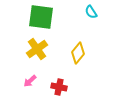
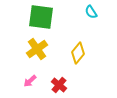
red cross: moved 2 px up; rotated 28 degrees clockwise
